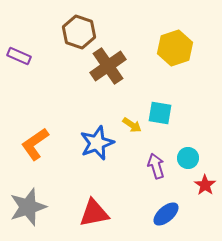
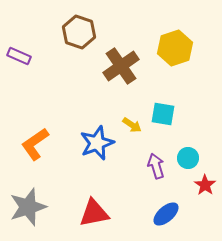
brown cross: moved 13 px right
cyan square: moved 3 px right, 1 px down
